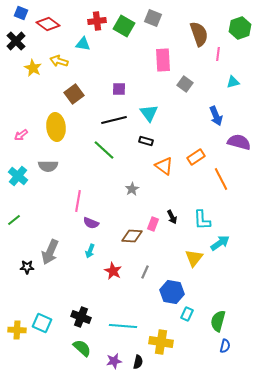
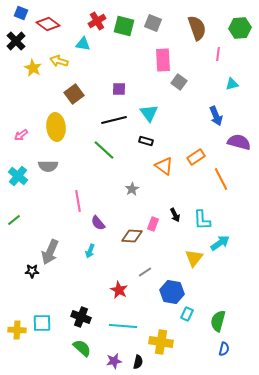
gray square at (153, 18): moved 5 px down
red cross at (97, 21): rotated 24 degrees counterclockwise
green square at (124, 26): rotated 15 degrees counterclockwise
green hexagon at (240, 28): rotated 15 degrees clockwise
brown semicircle at (199, 34): moved 2 px left, 6 px up
cyan triangle at (233, 82): moved 1 px left, 2 px down
gray square at (185, 84): moved 6 px left, 2 px up
pink line at (78, 201): rotated 20 degrees counterclockwise
black arrow at (172, 217): moved 3 px right, 2 px up
purple semicircle at (91, 223): moved 7 px right; rotated 28 degrees clockwise
black star at (27, 267): moved 5 px right, 4 px down
red star at (113, 271): moved 6 px right, 19 px down
gray line at (145, 272): rotated 32 degrees clockwise
cyan square at (42, 323): rotated 24 degrees counterclockwise
blue semicircle at (225, 346): moved 1 px left, 3 px down
